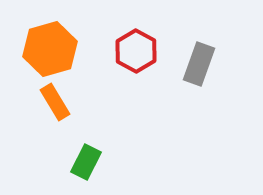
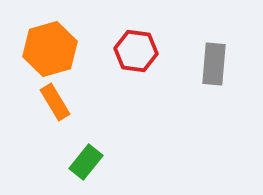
red hexagon: rotated 21 degrees counterclockwise
gray rectangle: moved 15 px right; rotated 15 degrees counterclockwise
green rectangle: rotated 12 degrees clockwise
